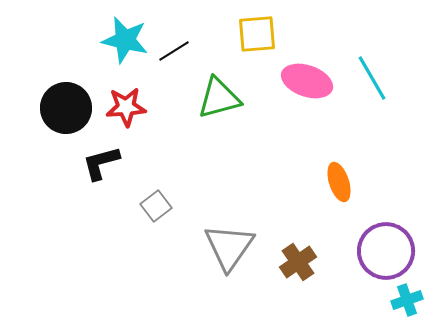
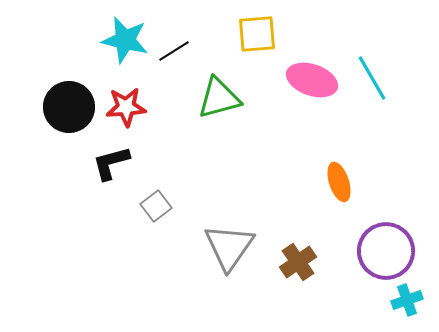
pink ellipse: moved 5 px right, 1 px up
black circle: moved 3 px right, 1 px up
black L-shape: moved 10 px right
